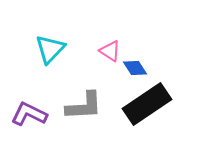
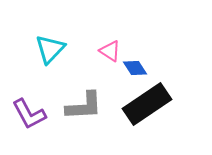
purple L-shape: rotated 144 degrees counterclockwise
